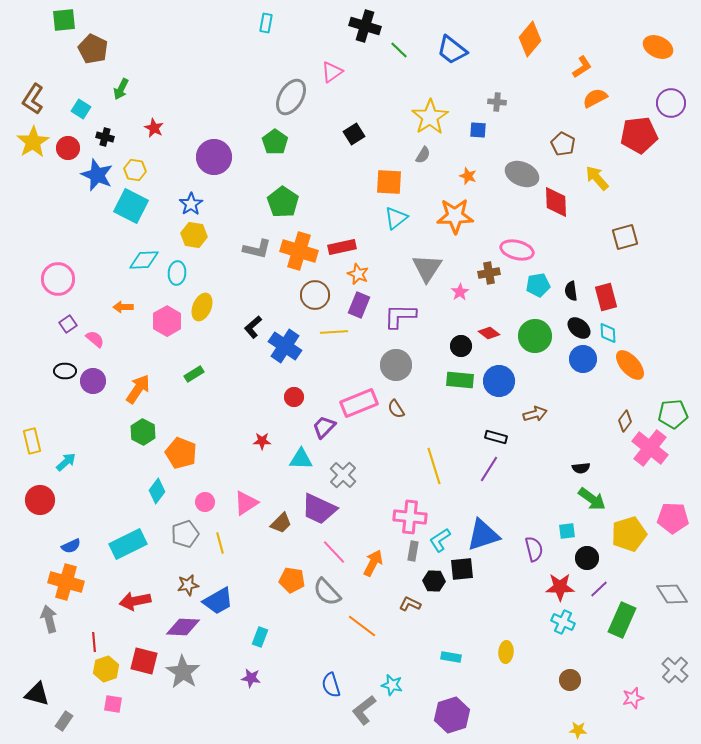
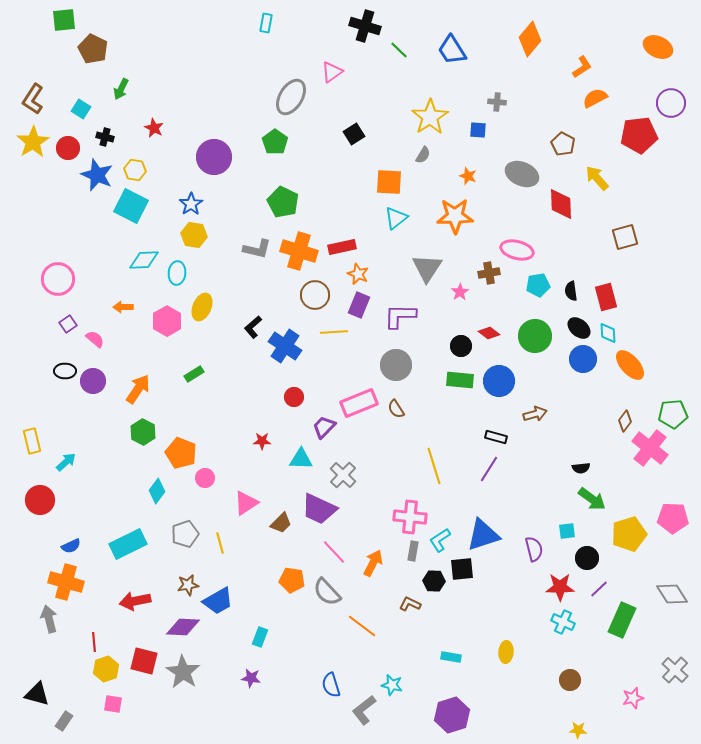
blue trapezoid at (452, 50): rotated 20 degrees clockwise
green pentagon at (283, 202): rotated 8 degrees counterclockwise
red diamond at (556, 202): moved 5 px right, 2 px down
pink circle at (205, 502): moved 24 px up
